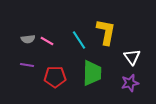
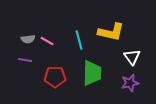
yellow L-shape: moved 5 px right; rotated 92 degrees clockwise
cyan line: rotated 18 degrees clockwise
purple line: moved 2 px left, 5 px up
